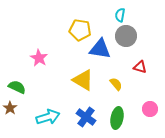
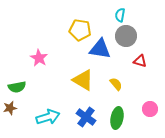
red triangle: moved 6 px up
green semicircle: rotated 144 degrees clockwise
brown star: rotated 24 degrees clockwise
